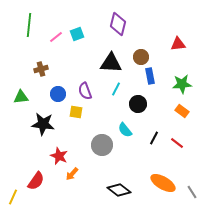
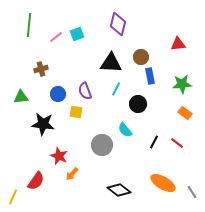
orange rectangle: moved 3 px right, 2 px down
black line: moved 4 px down
